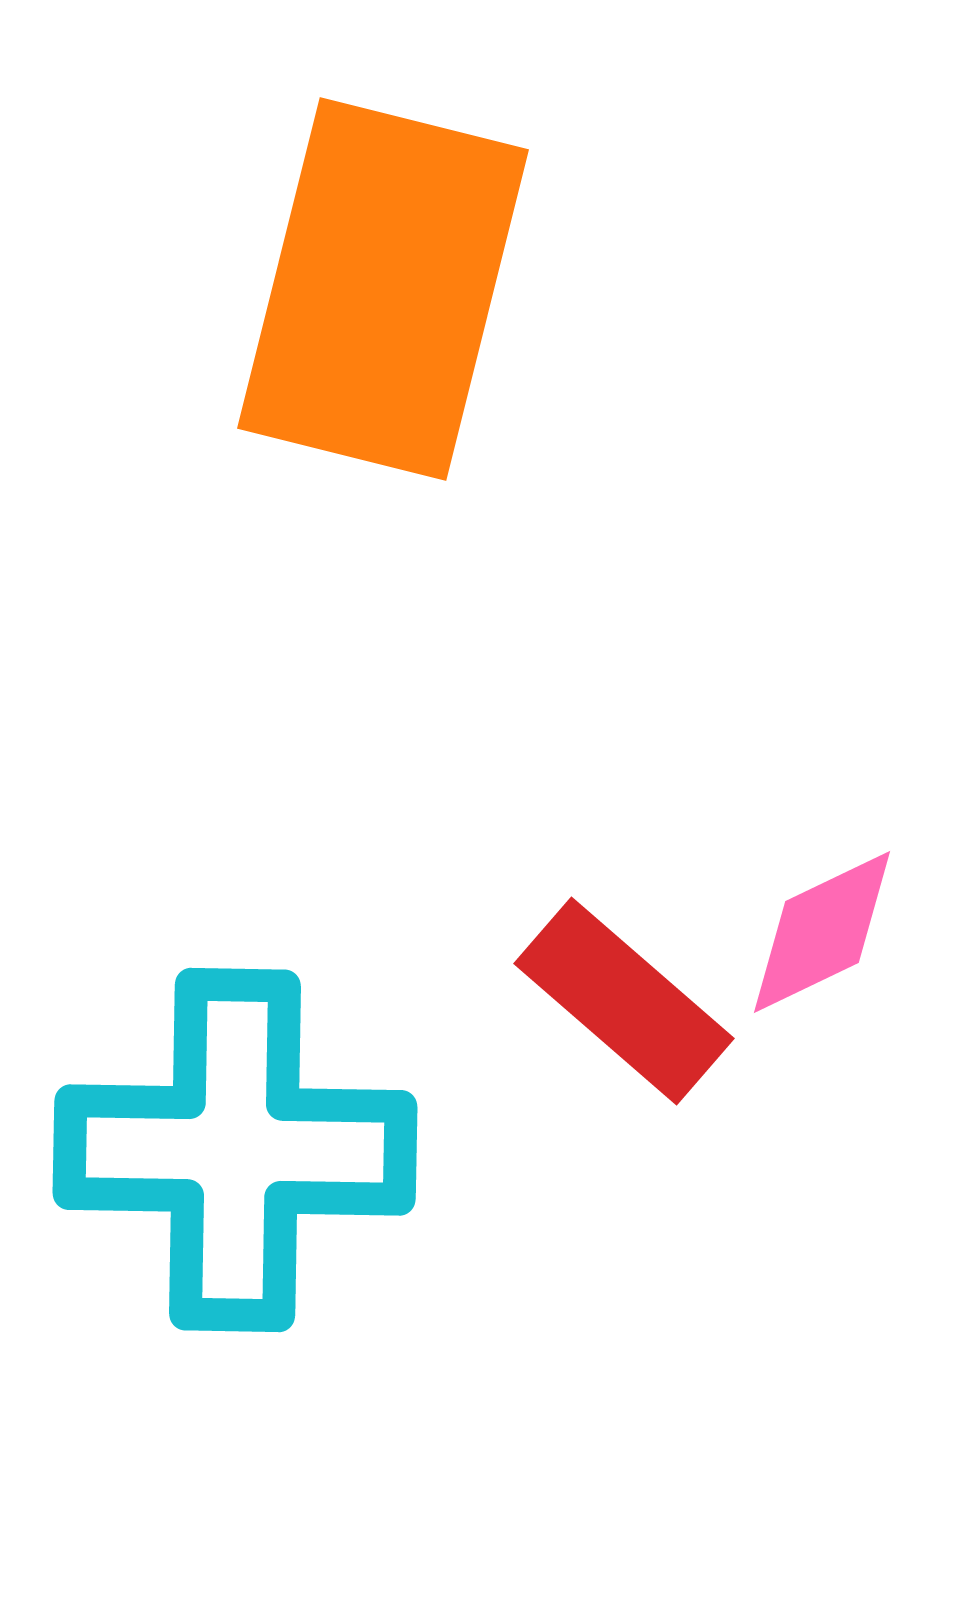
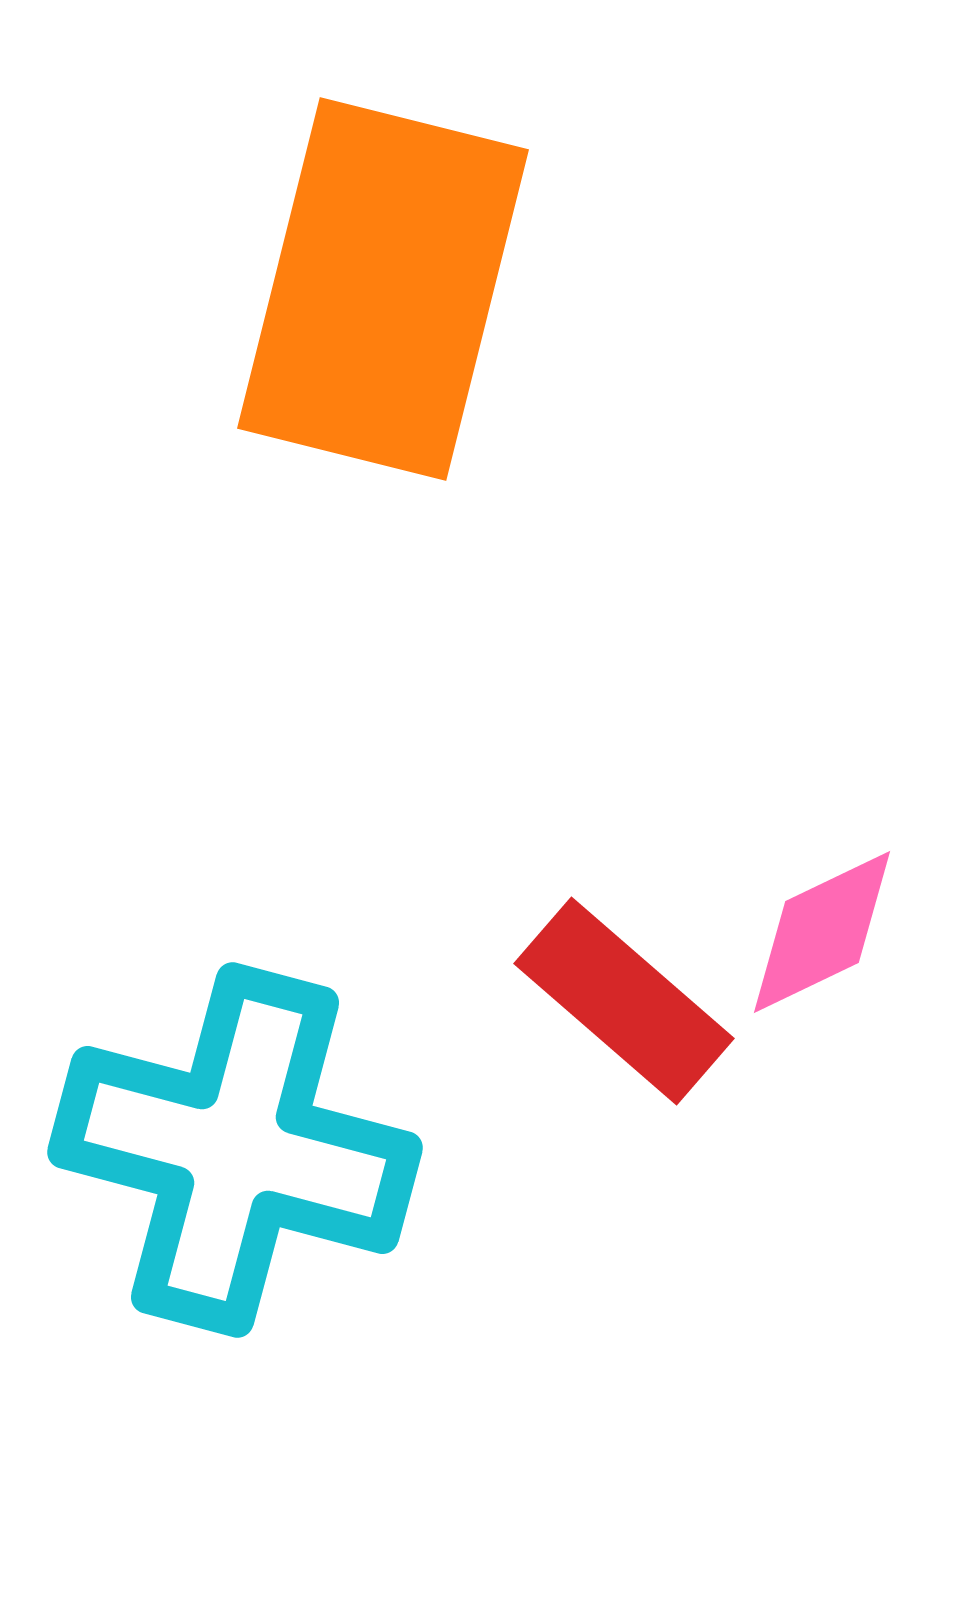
cyan cross: rotated 14 degrees clockwise
